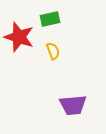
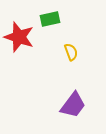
yellow semicircle: moved 18 px right, 1 px down
purple trapezoid: rotated 48 degrees counterclockwise
